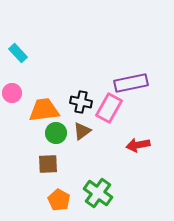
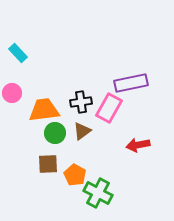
black cross: rotated 20 degrees counterclockwise
green circle: moved 1 px left
green cross: rotated 8 degrees counterclockwise
orange pentagon: moved 16 px right, 25 px up
